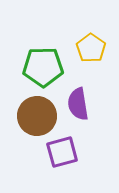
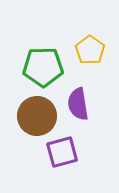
yellow pentagon: moved 1 px left, 2 px down
